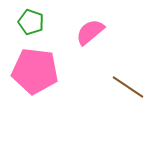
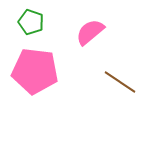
brown line: moved 8 px left, 5 px up
